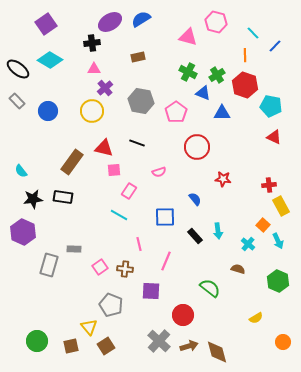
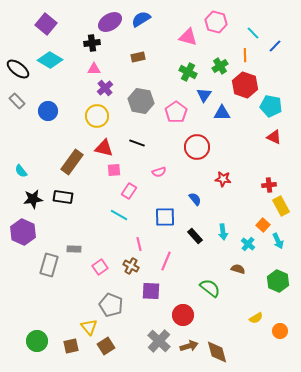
purple square at (46, 24): rotated 15 degrees counterclockwise
green cross at (217, 75): moved 3 px right, 9 px up
blue triangle at (203, 93): moved 1 px right, 2 px down; rotated 42 degrees clockwise
yellow circle at (92, 111): moved 5 px right, 5 px down
cyan arrow at (218, 231): moved 5 px right, 1 px down
brown cross at (125, 269): moved 6 px right, 3 px up; rotated 21 degrees clockwise
orange circle at (283, 342): moved 3 px left, 11 px up
